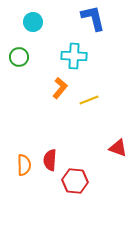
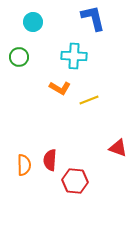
orange L-shape: rotated 80 degrees clockwise
